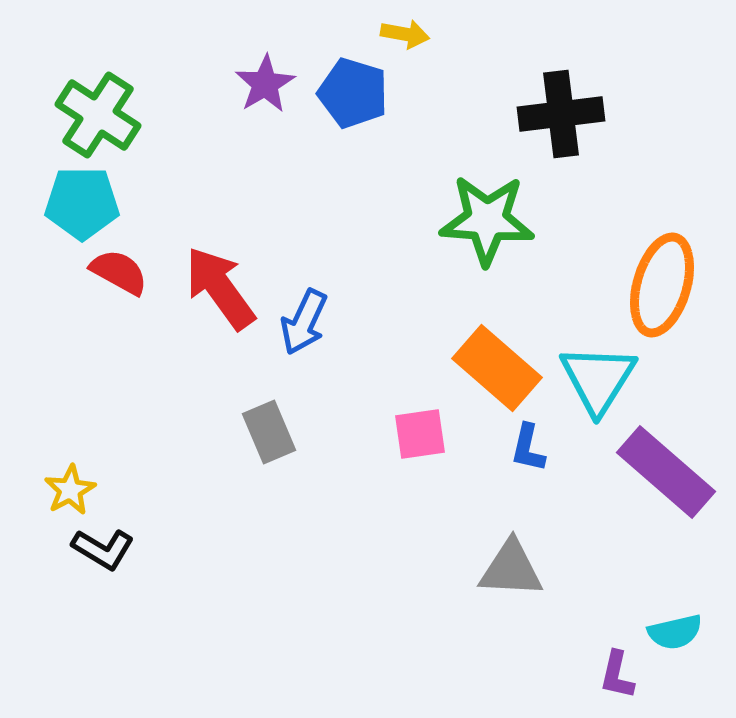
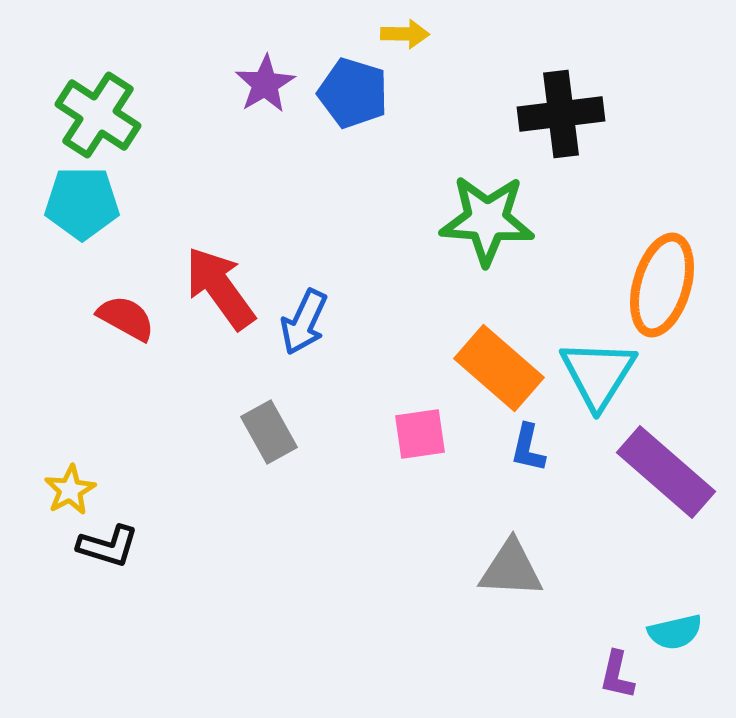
yellow arrow: rotated 9 degrees counterclockwise
red semicircle: moved 7 px right, 46 px down
orange rectangle: moved 2 px right
cyan triangle: moved 5 px up
gray rectangle: rotated 6 degrees counterclockwise
black L-shape: moved 5 px right, 3 px up; rotated 14 degrees counterclockwise
